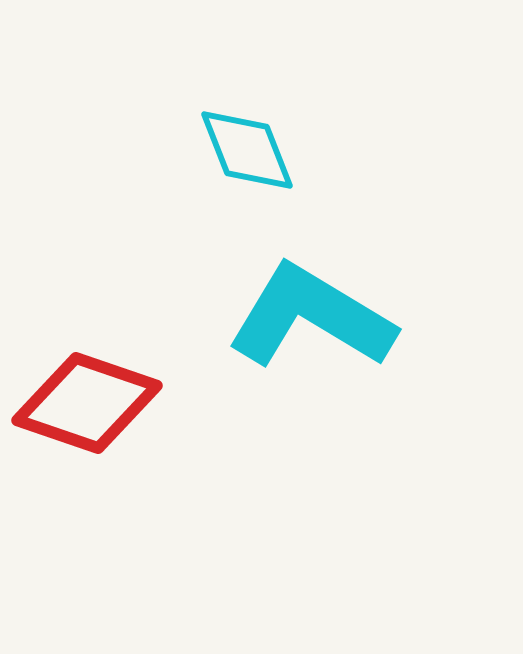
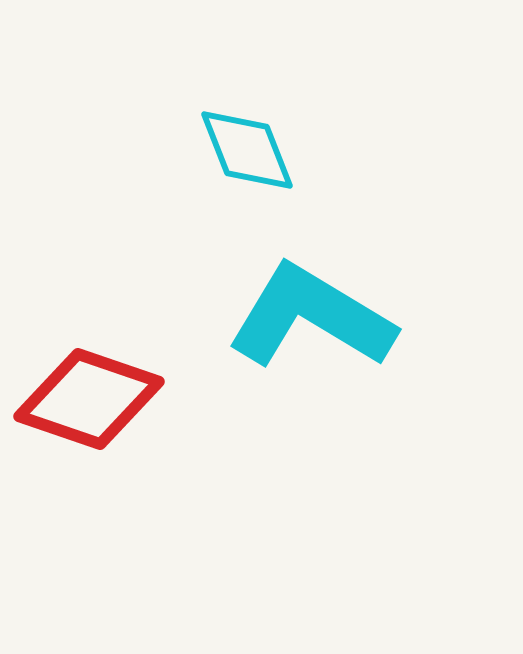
red diamond: moved 2 px right, 4 px up
